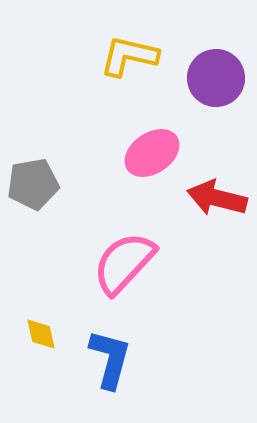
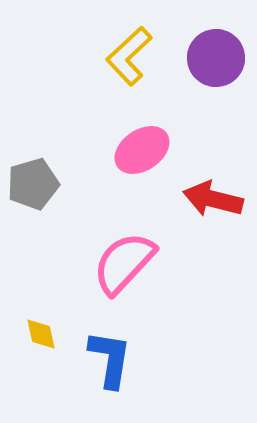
yellow L-shape: rotated 56 degrees counterclockwise
purple circle: moved 20 px up
pink ellipse: moved 10 px left, 3 px up
gray pentagon: rotated 6 degrees counterclockwise
red arrow: moved 4 px left, 1 px down
blue L-shape: rotated 6 degrees counterclockwise
